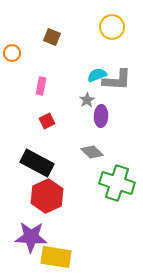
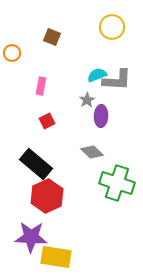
black rectangle: moved 1 px left, 1 px down; rotated 12 degrees clockwise
